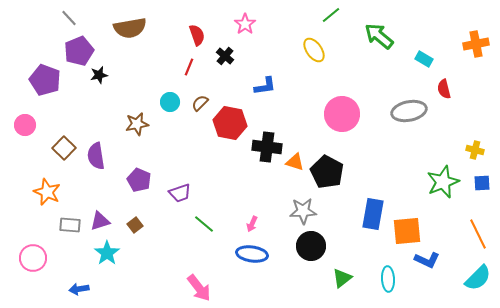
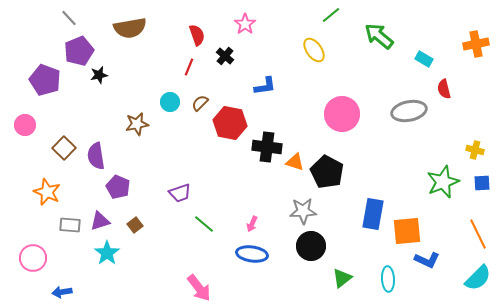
purple pentagon at (139, 180): moved 21 px left, 7 px down
blue arrow at (79, 289): moved 17 px left, 3 px down
